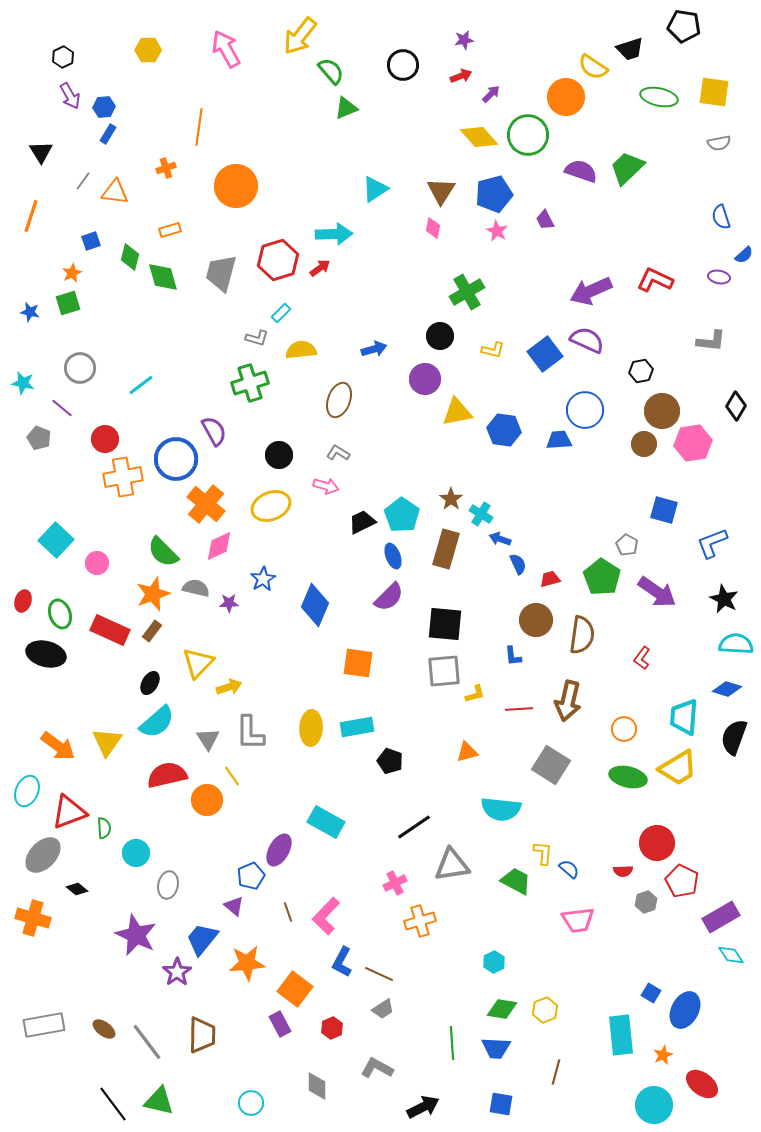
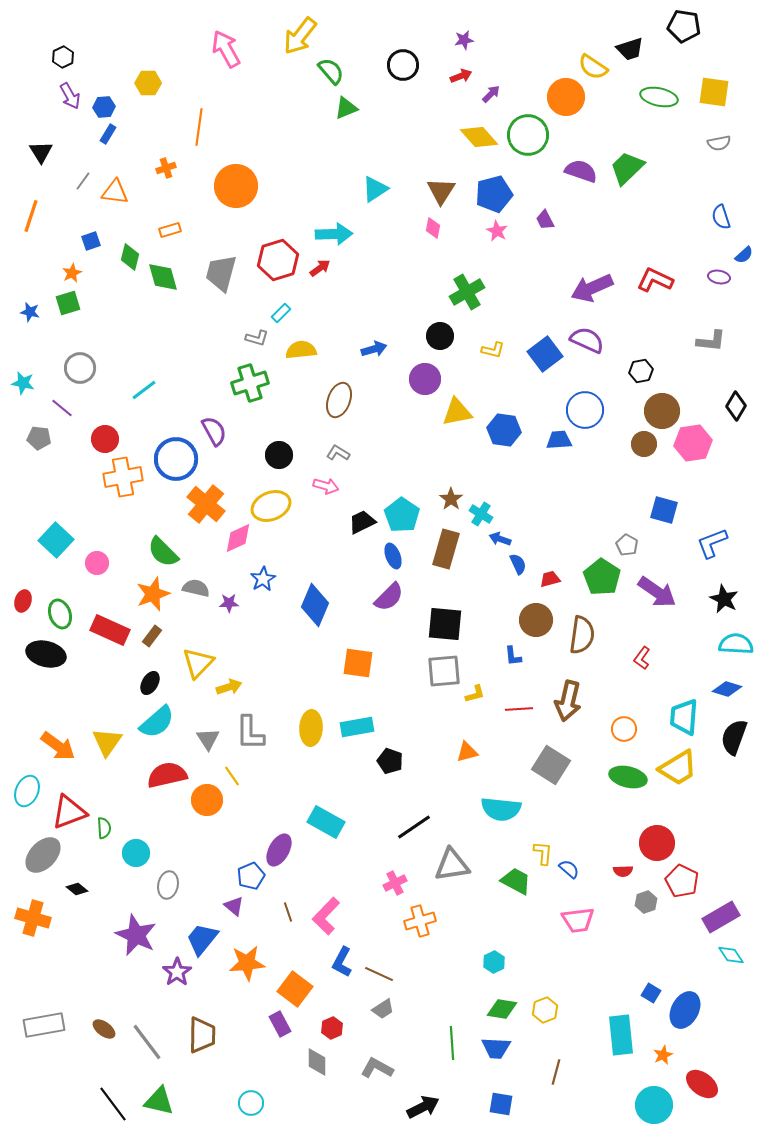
yellow hexagon at (148, 50): moved 33 px down
purple arrow at (591, 291): moved 1 px right, 3 px up
cyan line at (141, 385): moved 3 px right, 5 px down
gray pentagon at (39, 438): rotated 15 degrees counterclockwise
pink diamond at (219, 546): moved 19 px right, 8 px up
brown rectangle at (152, 631): moved 5 px down
gray diamond at (317, 1086): moved 24 px up
